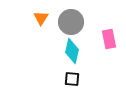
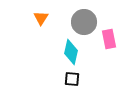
gray circle: moved 13 px right
cyan diamond: moved 1 px left, 1 px down
